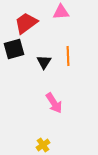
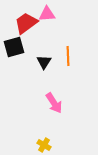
pink triangle: moved 14 px left, 2 px down
black square: moved 2 px up
yellow cross: moved 1 px right; rotated 24 degrees counterclockwise
